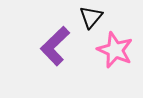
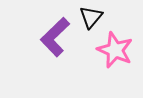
purple L-shape: moved 9 px up
